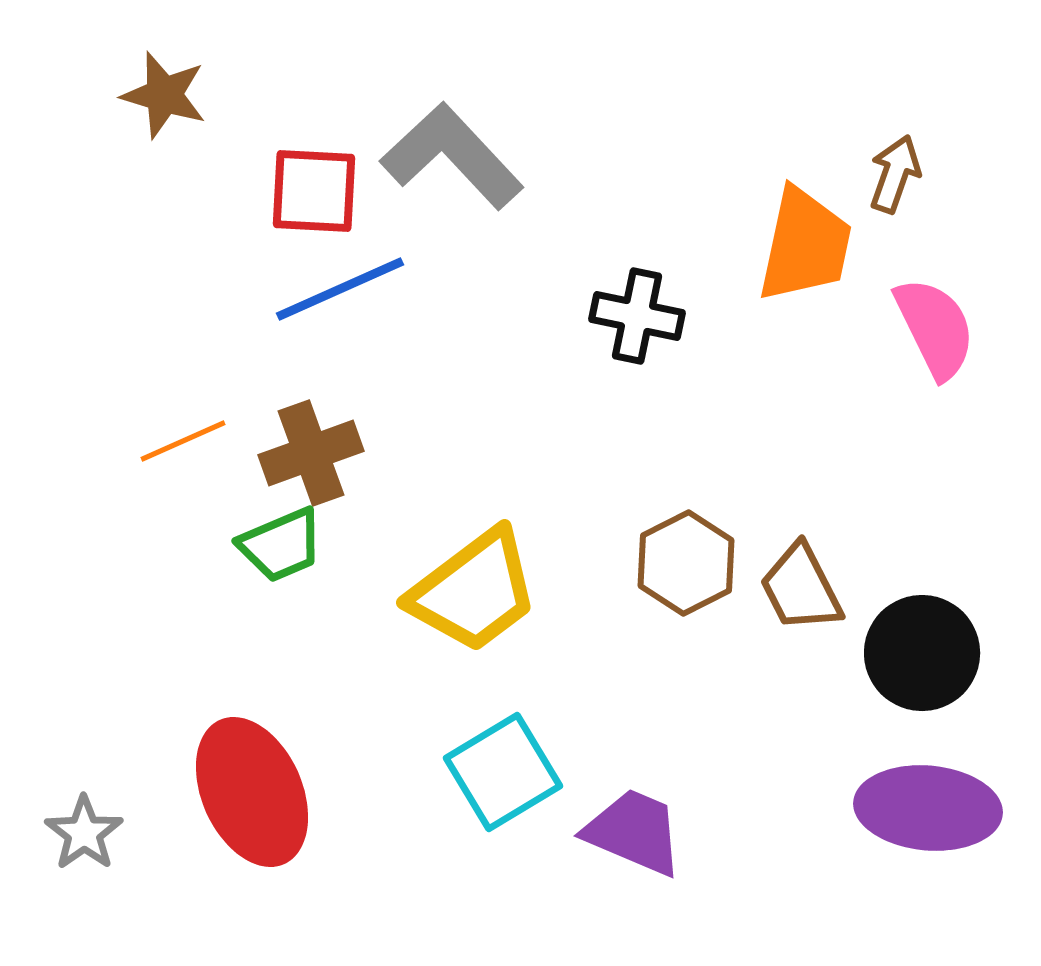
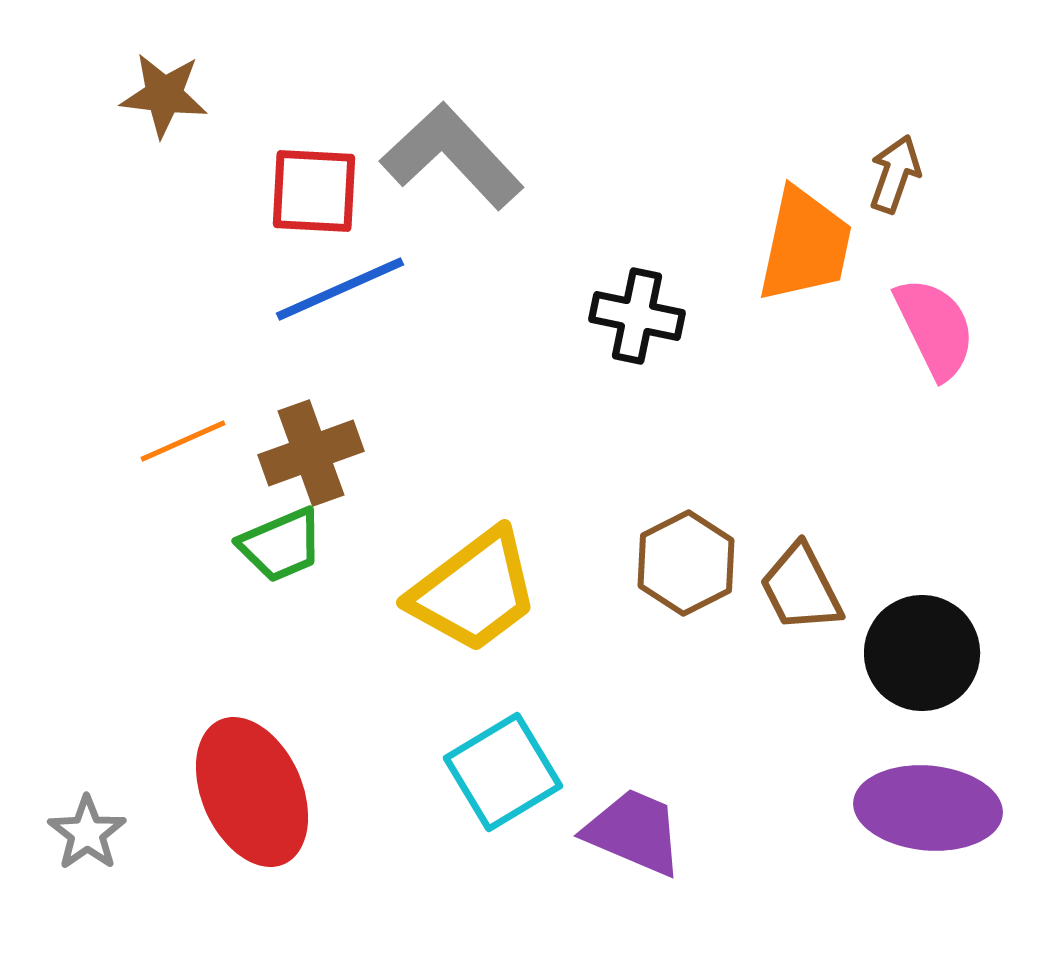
brown star: rotated 10 degrees counterclockwise
gray star: moved 3 px right
